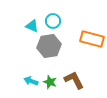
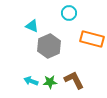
cyan circle: moved 16 px right, 8 px up
gray hexagon: rotated 15 degrees counterclockwise
green star: rotated 24 degrees counterclockwise
